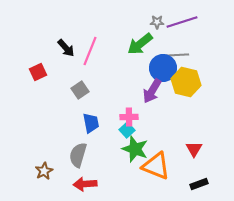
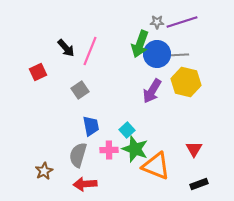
green arrow: rotated 32 degrees counterclockwise
blue circle: moved 6 px left, 14 px up
pink cross: moved 20 px left, 33 px down
blue trapezoid: moved 3 px down
